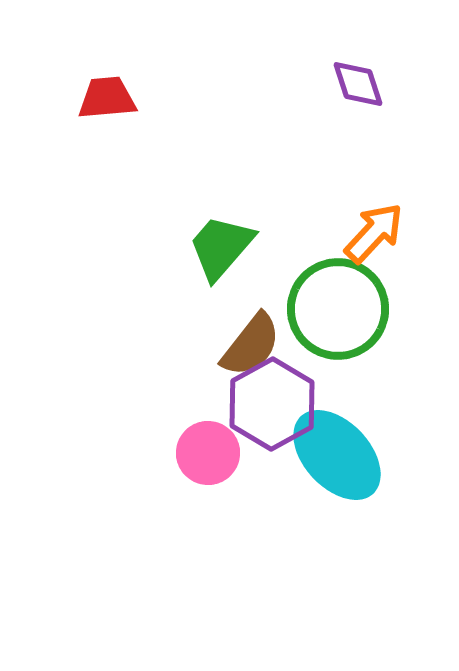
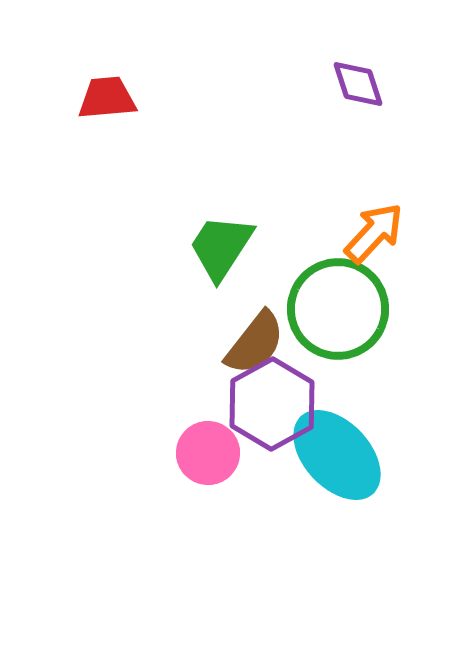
green trapezoid: rotated 8 degrees counterclockwise
brown semicircle: moved 4 px right, 2 px up
